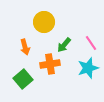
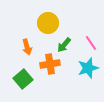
yellow circle: moved 4 px right, 1 px down
orange arrow: moved 2 px right
